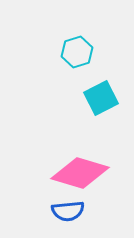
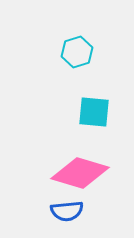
cyan square: moved 7 px left, 14 px down; rotated 32 degrees clockwise
blue semicircle: moved 1 px left
